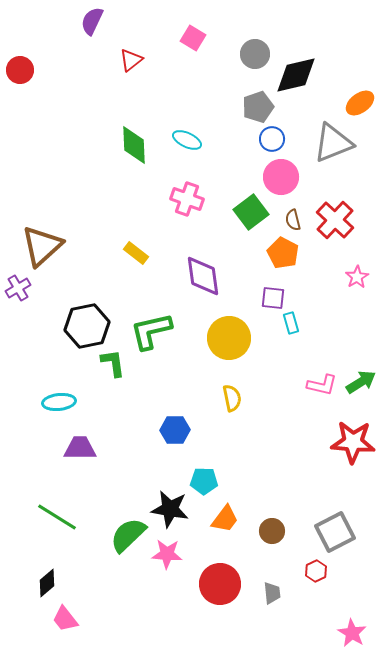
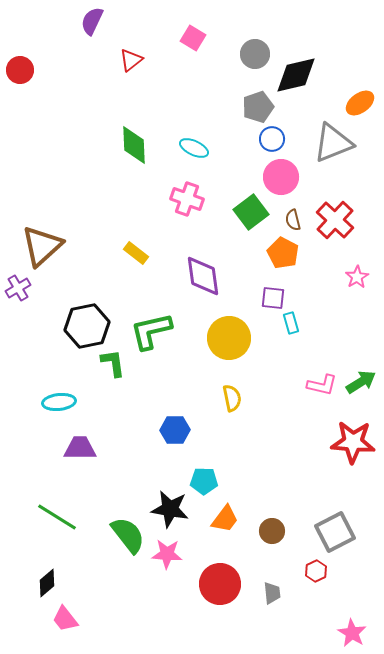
cyan ellipse at (187, 140): moved 7 px right, 8 px down
green semicircle at (128, 535): rotated 96 degrees clockwise
